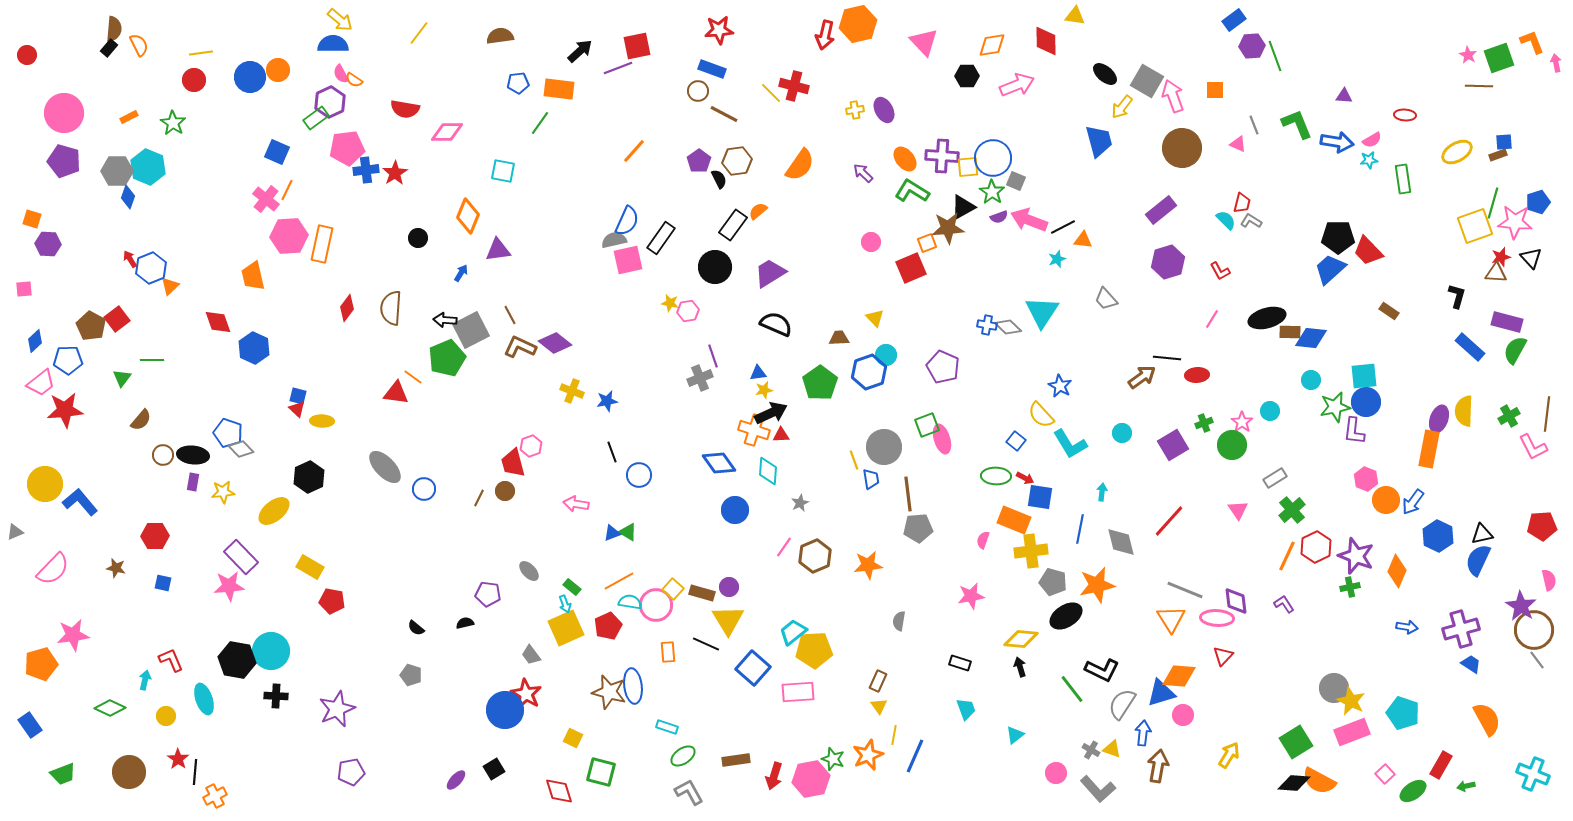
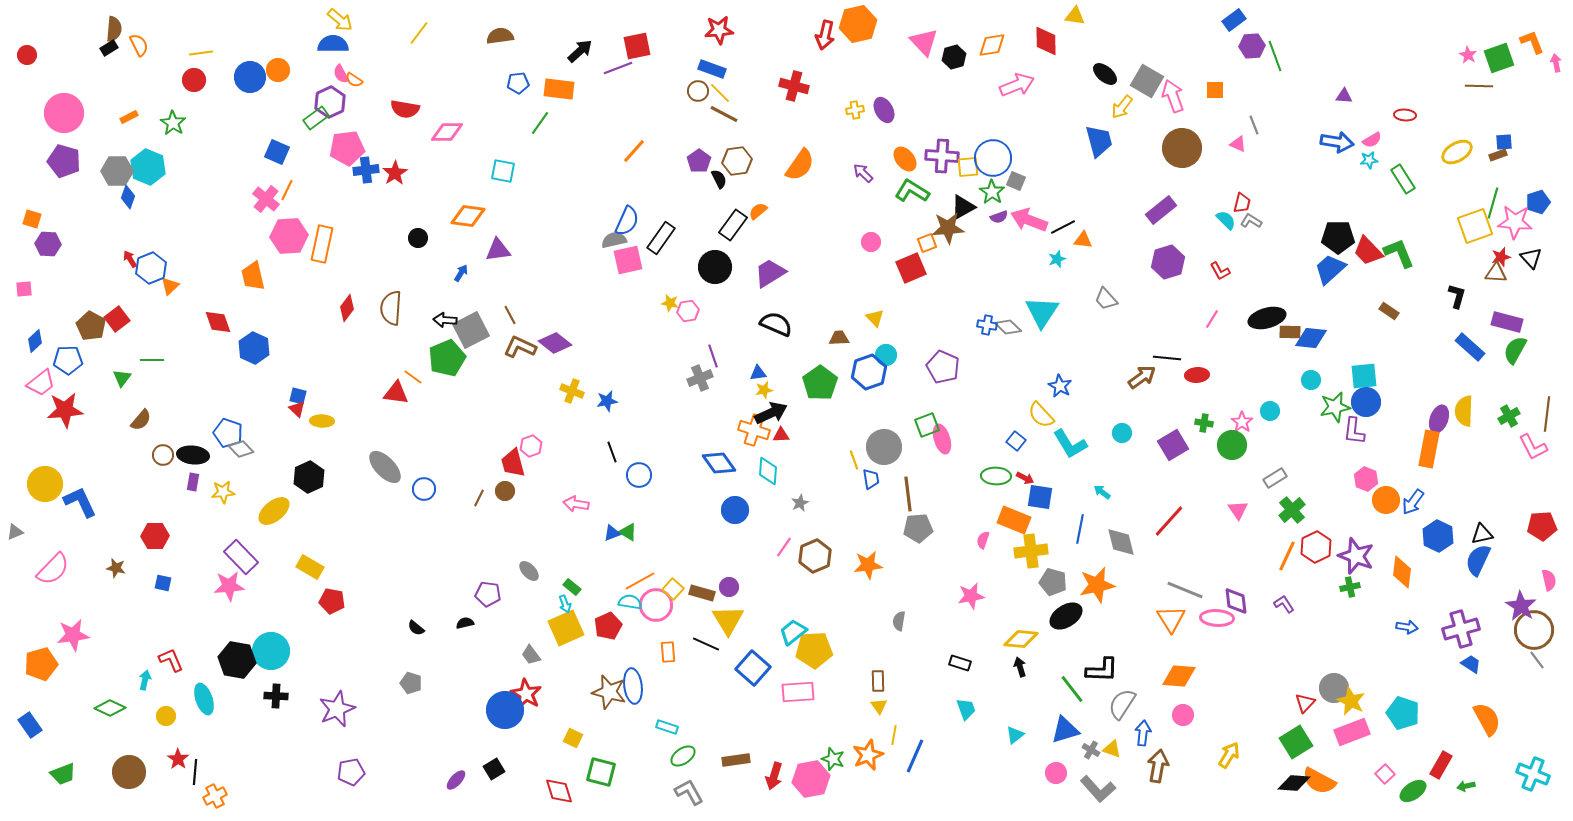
black rectangle at (109, 48): rotated 18 degrees clockwise
black hexagon at (967, 76): moved 13 px left, 19 px up; rotated 15 degrees counterclockwise
yellow line at (771, 93): moved 51 px left
green L-shape at (1297, 124): moved 102 px right, 129 px down
green rectangle at (1403, 179): rotated 24 degrees counterclockwise
orange diamond at (468, 216): rotated 76 degrees clockwise
green cross at (1204, 423): rotated 30 degrees clockwise
cyan arrow at (1102, 492): rotated 60 degrees counterclockwise
blue L-shape at (80, 502): rotated 15 degrees clockwise
orange diamond at (1397, 571): moved 5 px right, 1 px down; rotated 16 degrees counterclockwise
orange line at (619, 581): moved 21 px right
red triangle at (1223, 656): moved 82 px right, 47 px down
black L-shape at (1102, 670): rotated 24 degrees counterclockwise
gray pentagon at (411, 675): moved 8 px down
brown rectangle at (878, 681): rotated 25 degrees counterclockwise
blue triangle at (1161, 693): moved 96 px left, 37 px down
